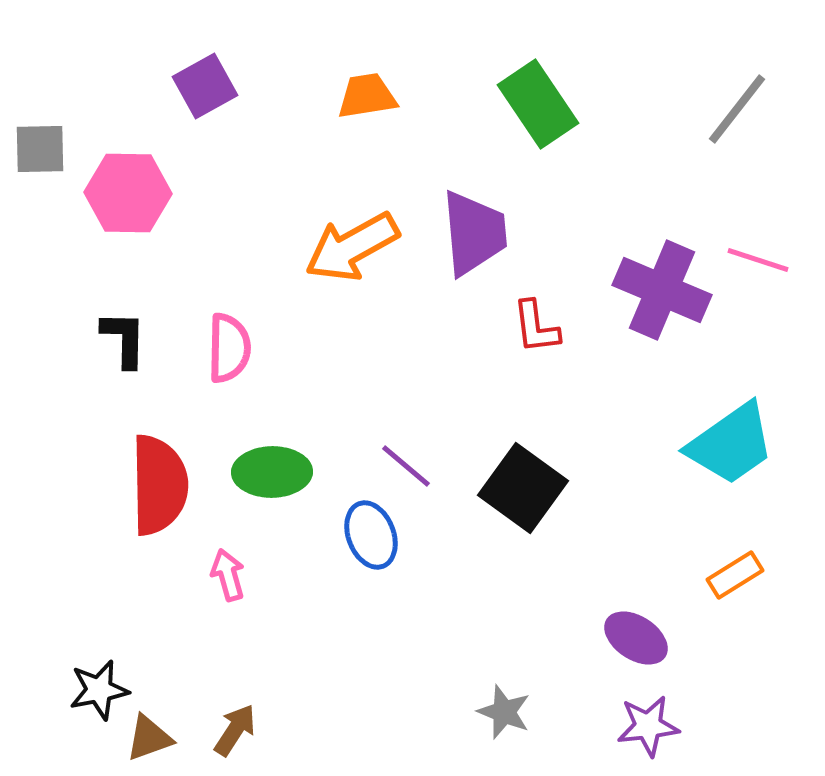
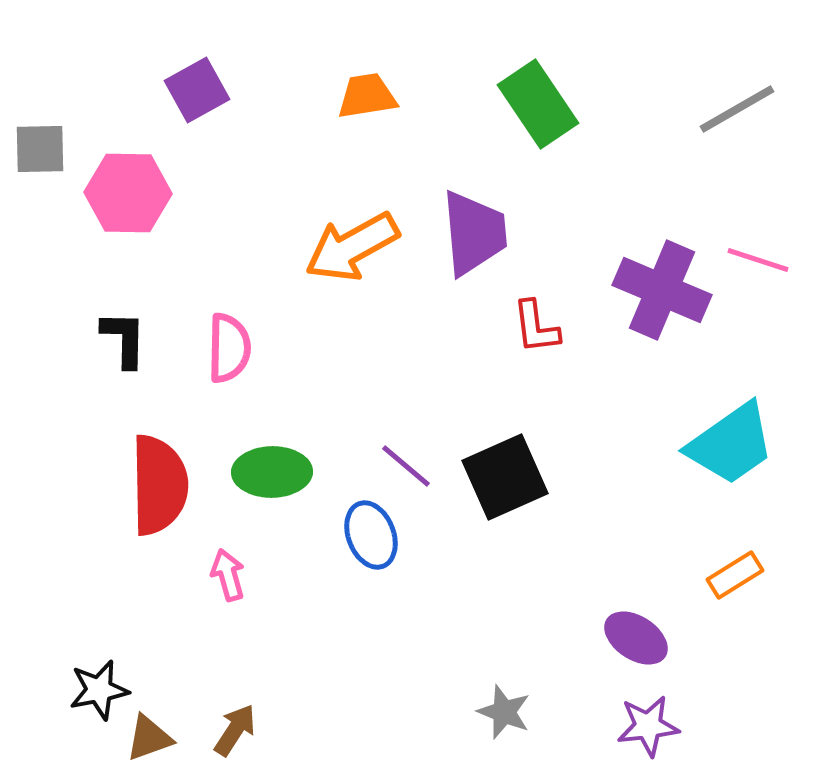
purple square: moved 8 px left, 4 px down
gray line: rotated 22 degrees clockwise
black square: moved 18 px left, 11 px up; rotated 30 degrees clockwise
